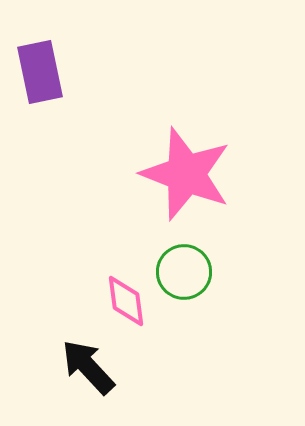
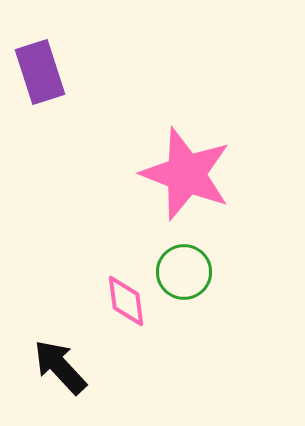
purple rectangle: rotated 6 degrees counterclockwise
black arrow: moved 28 px left
